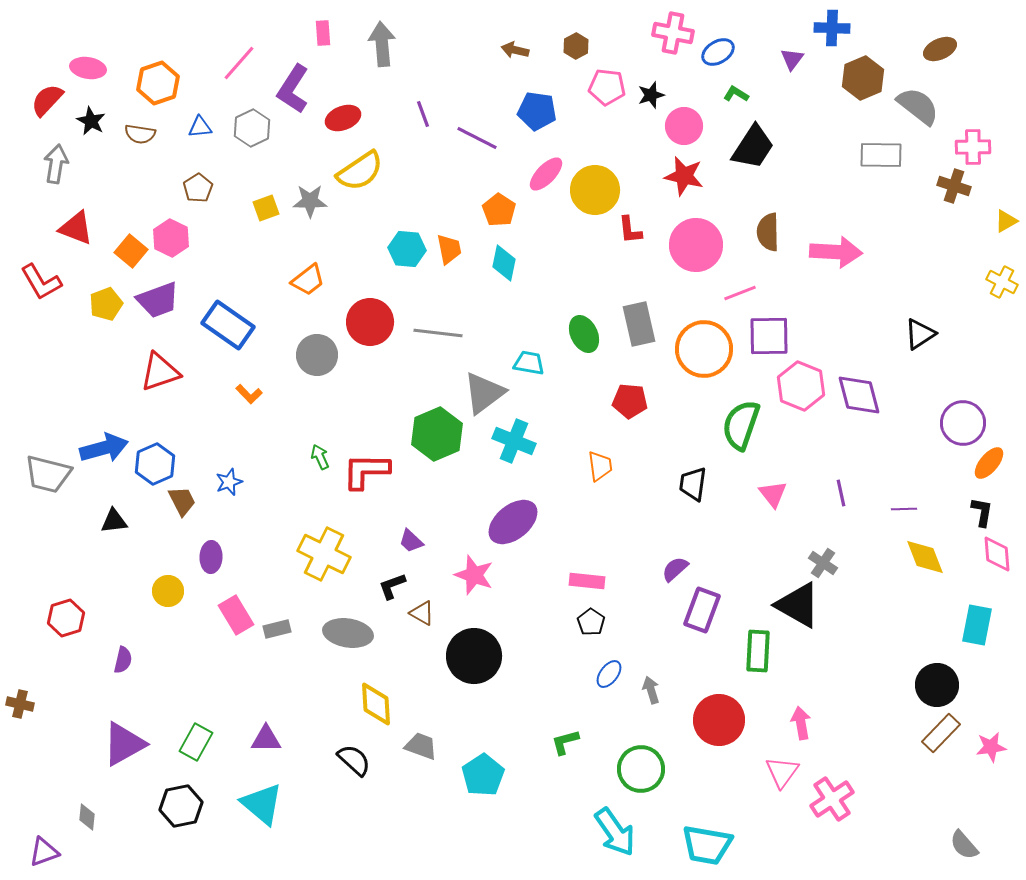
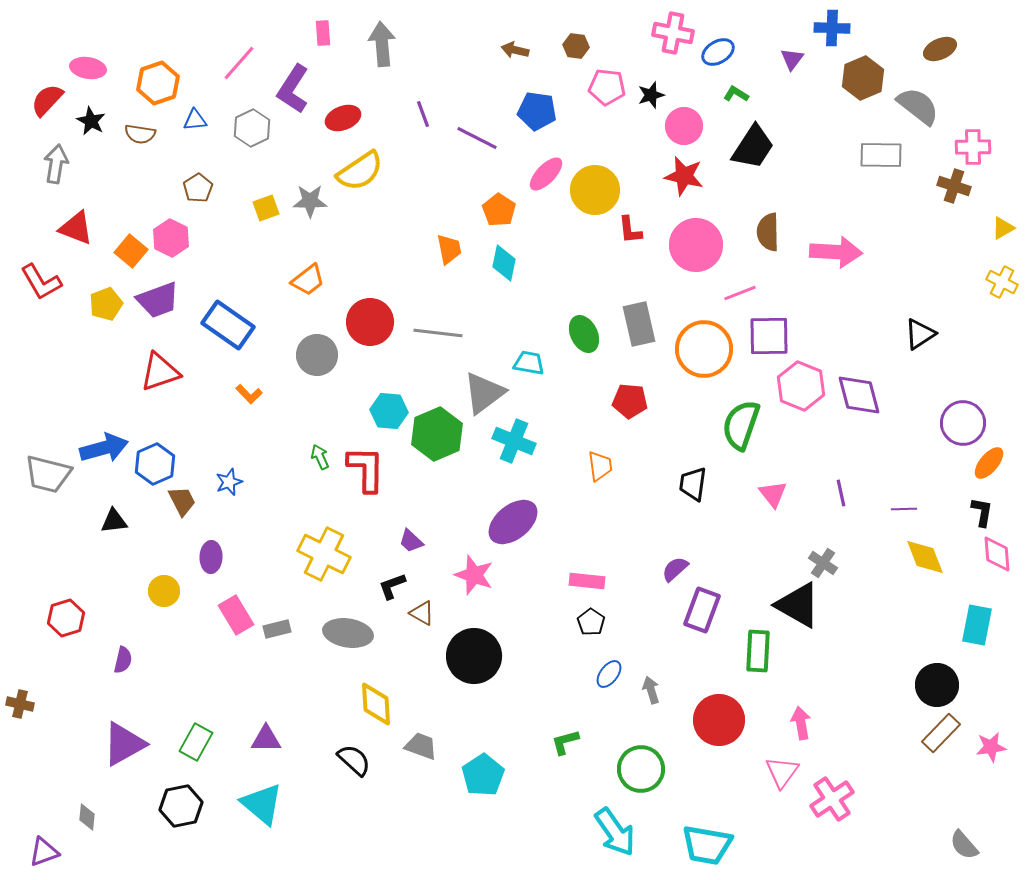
brown hexagon at (576, 46): rotated 25 degrees counterclockwise
blue triangle at (200, 127): moved 5 px left, 7 px up
yellow triangle at (1006, 221): moved 3 px left, 7 px down
cyan hexagon at (407, 249): moved 18 px left, 162 px down
red L-shape at (366, 471): moved 2 px up; rotated 90 degrees clockwise
yellow circle at (168, 591): moved 4 px left
